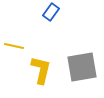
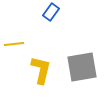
yellow line: moved 2 px up; rotated 18 degrees counterclockwise
